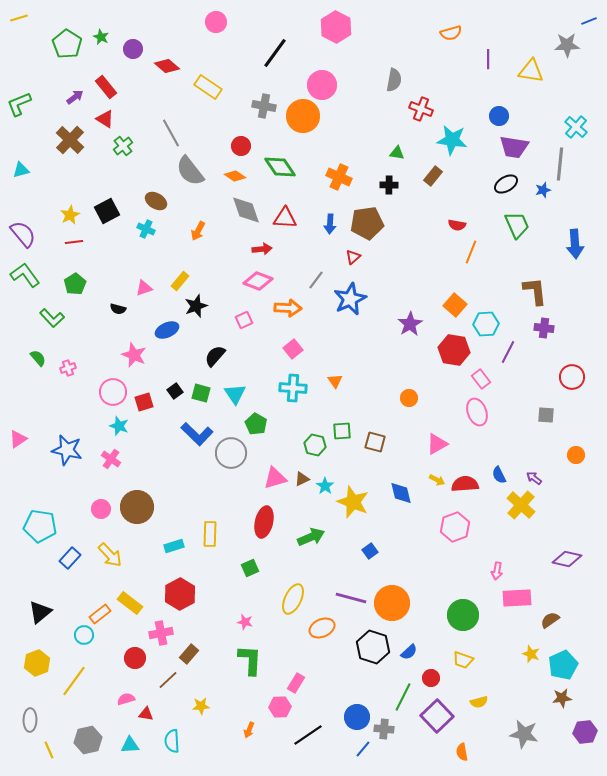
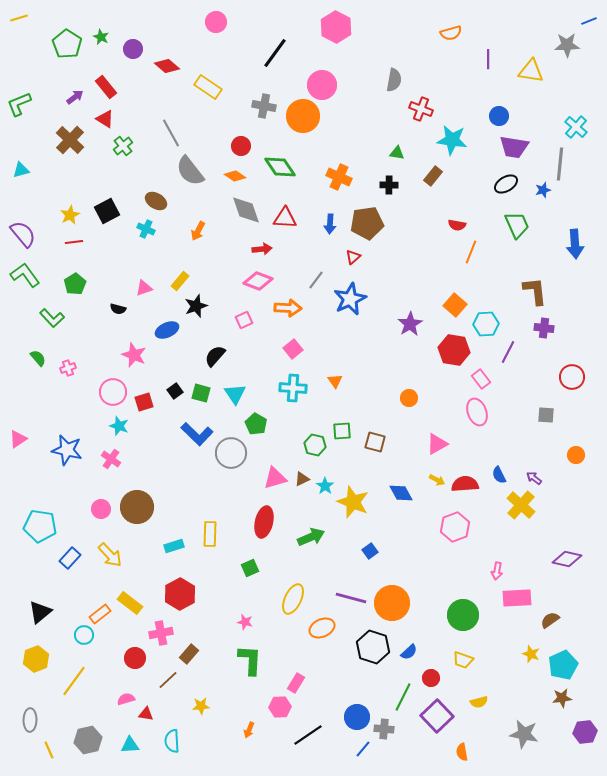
blue diamond at (401, 493): rotated 15 degrees counterclockwise
yellow hexagon at (37, 663): moved 1 px left, 4 px up
